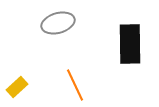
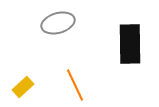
yellow rectangle: moved 6 px right
